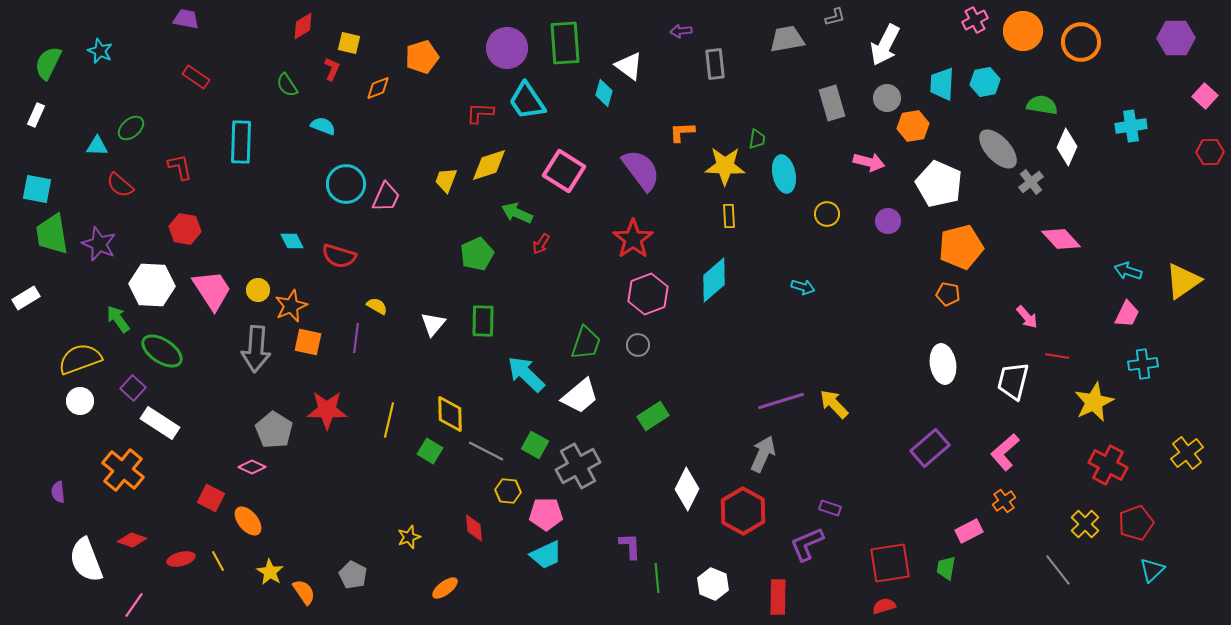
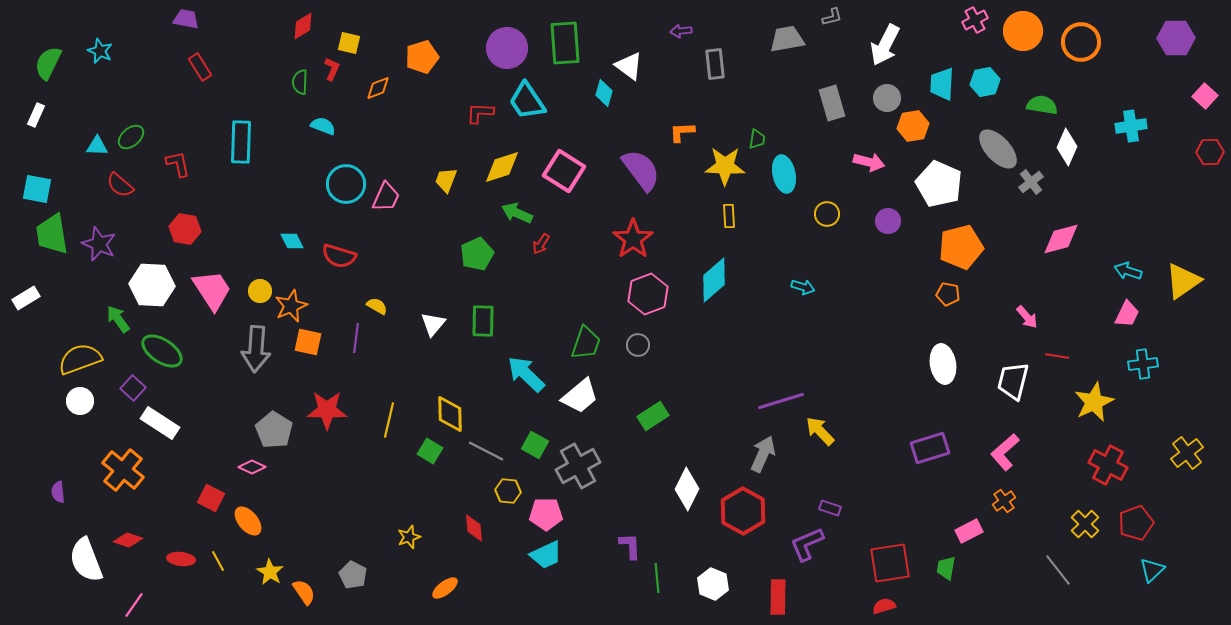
gray L-shape at (835, 17): moved 3 px left
red rectangle at (196, 77): moved 4 px right, 10 px up; rotated 24 degrees clockwise
green semicircle at (287, 85): moved 13 px right, 3 px up; rotated 35 degrees clockwise
green ellipse at (131, 128): moved 9 px down
yellow diamond at (489, 165): moved 13 px right, 2 px down
red L-shape at (180, 167): moved 2 px left, 3 px up
pink diamond at (1061, 239): rotated 63 degrees counterclockwise
yellow circle at (258, 290): moved 2 px right, 1 px down
yellow arrow at (834, 404): moved 14 px left, 27 px down
purple rectangle at (930, 448): rotated 24 degrees clockwise
red diamond at (132, 540): moved 4 px left
red ellipse at (181, 559): rotated 20 degrees clockwise
